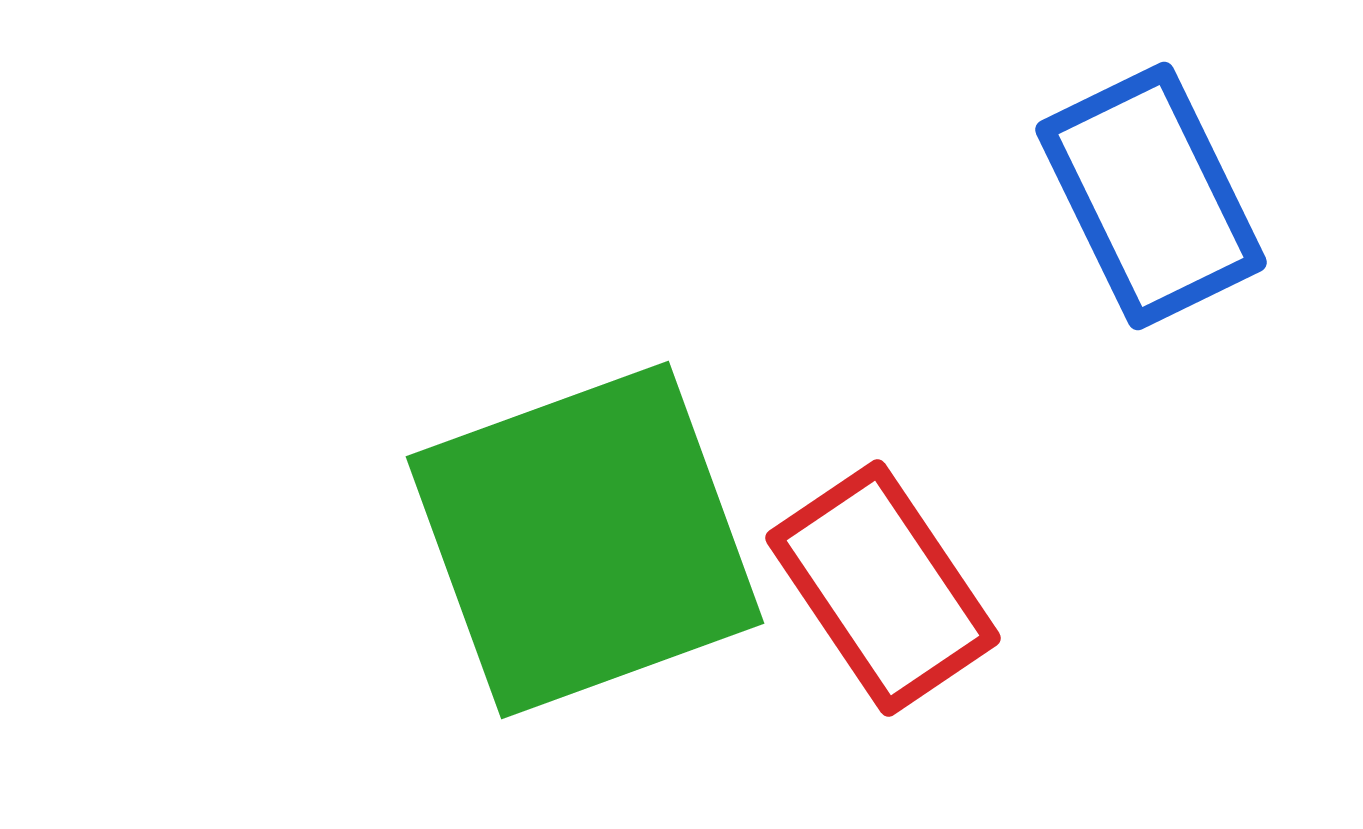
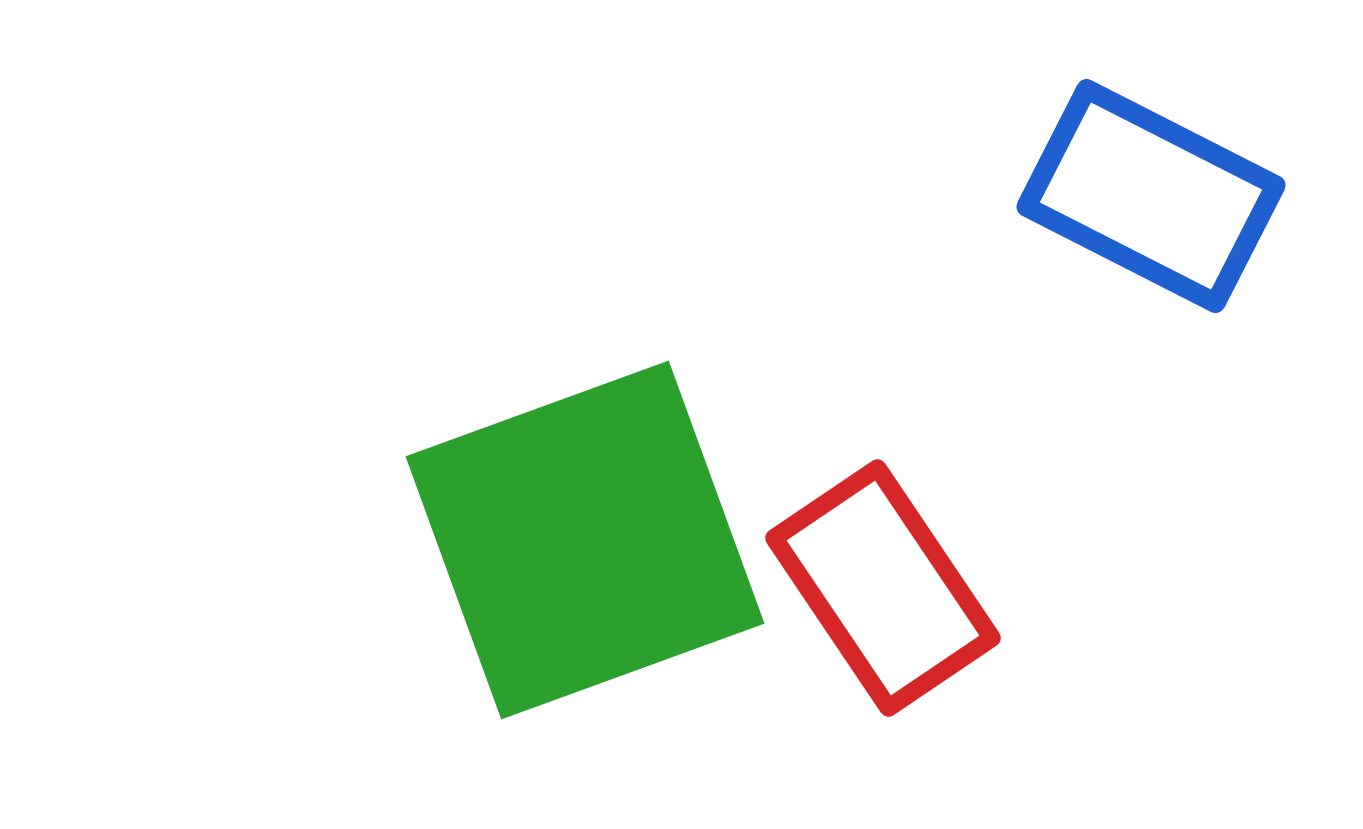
blue rectangle: rotated 37 degrees counterclockwise
